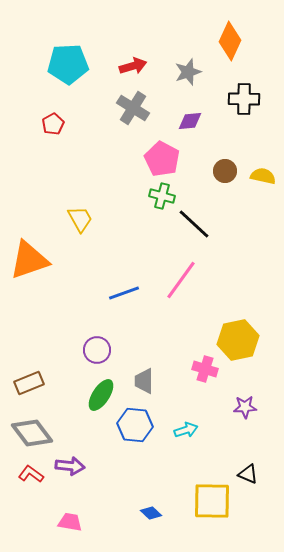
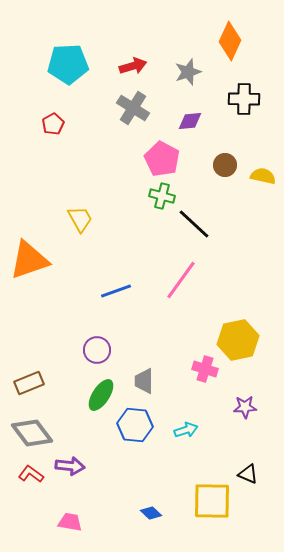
brown circle: moved 6 px up
blue line: moved 8 px left, 2 px up
